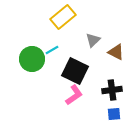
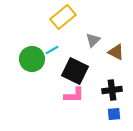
pink L-shape: rotated 35 degrees clockwise
